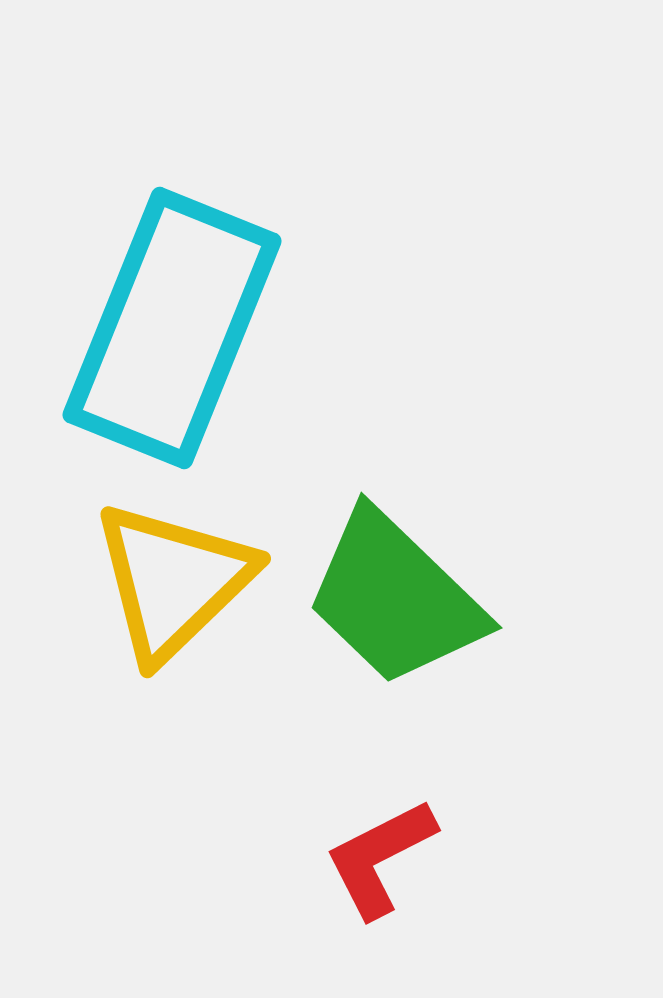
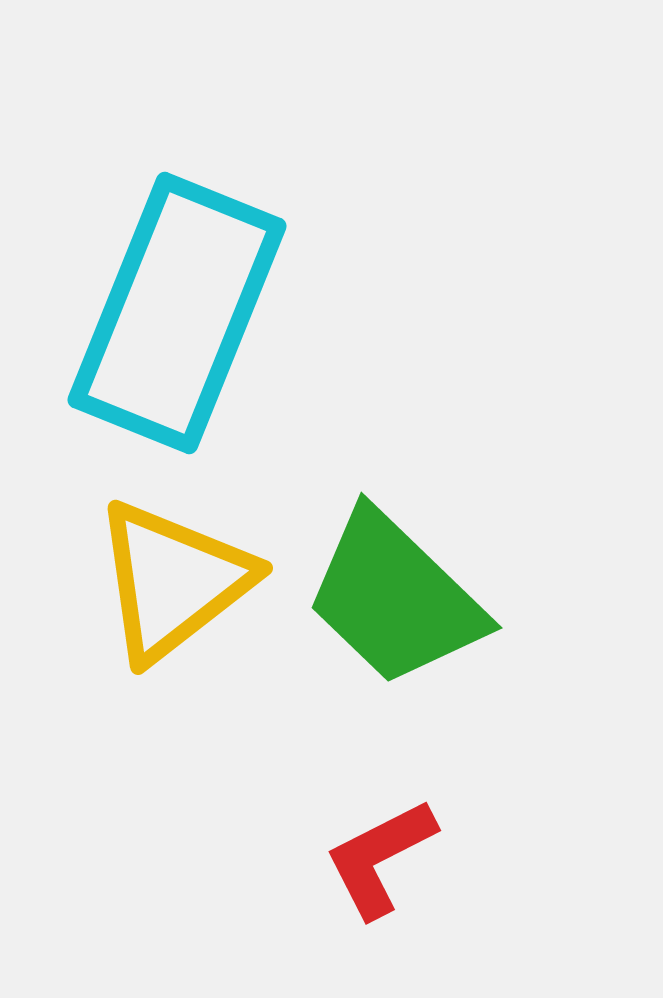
cyan rectangle: moved 5 px right, 15 px up
yellow triangle: rotated 6 degrees clockwise
